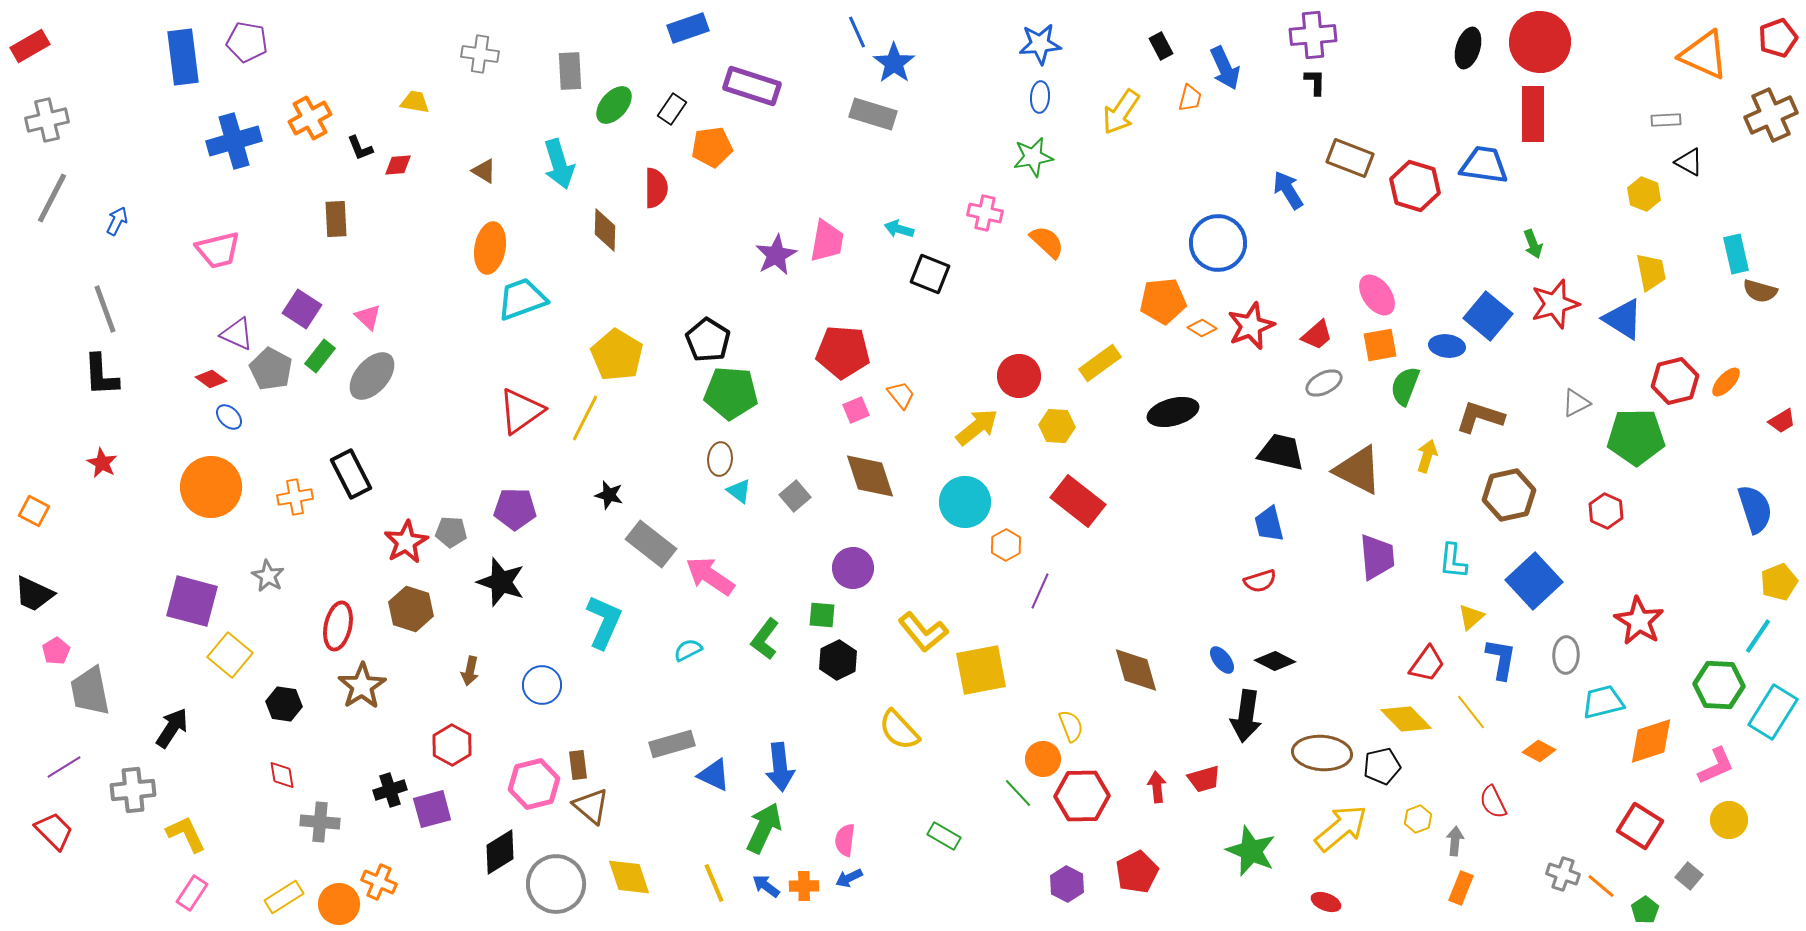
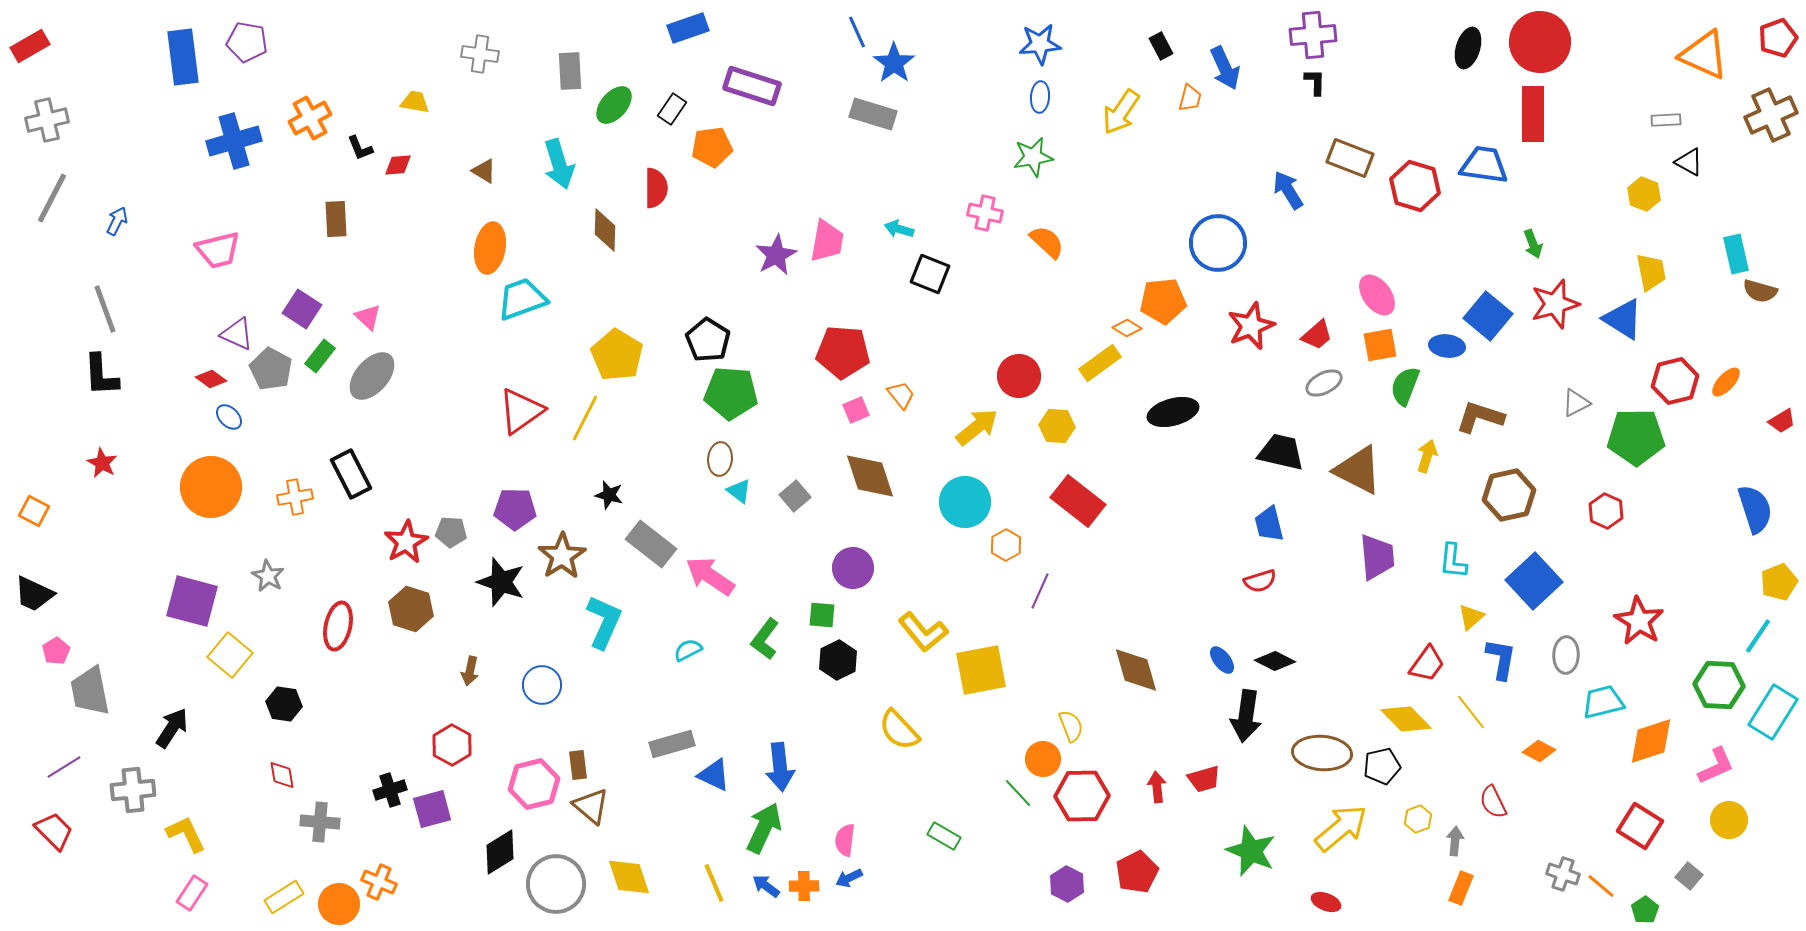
orange diamond at (1202, 328): moved 75 px left
brown star at (362, 686): moved 200 px right, 130 px up
